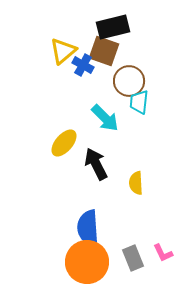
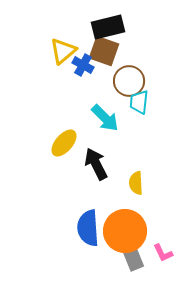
black rectangle: moved 5 px left
orange circle: moved 38 px right, 31 px up
